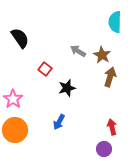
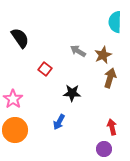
brown star: moved 1 px right; rotated 18 degrees clockwise
brown arrow: moved 1 px down
black star: moved 5 px right, 5 px down; rotated 18 degrees clockwise
